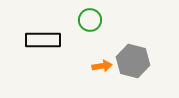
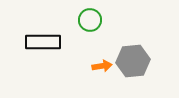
black rectangle: moved 2 px down
gray hexagon: rotated 20 degrees counterclockwise
